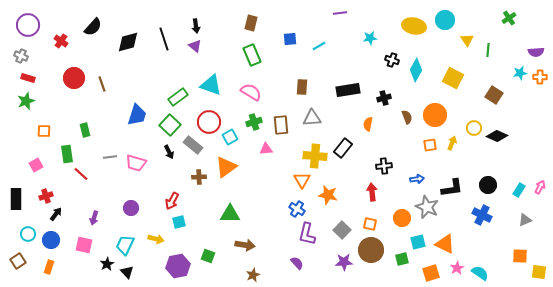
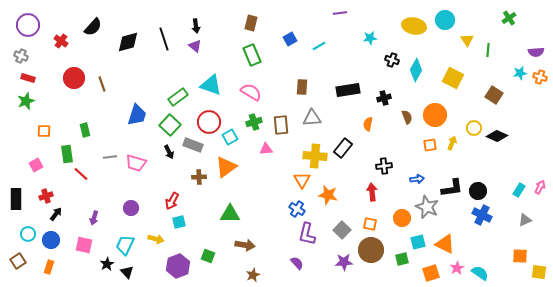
blue square at (290, 39): rotated 24 degrees counterclockwise
orange cross at (540, 77): rotated 16 degrees clockwise
gray rectangle at (193, 145): rotated 18 degrees counterclockwise
black circle at (488, 185): moved 10 px left, 6 px down
purple hexagon at (178, 266): rotated 10 degrees counterclockwise
